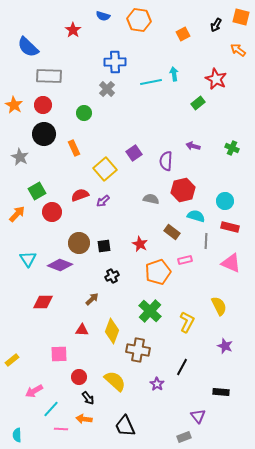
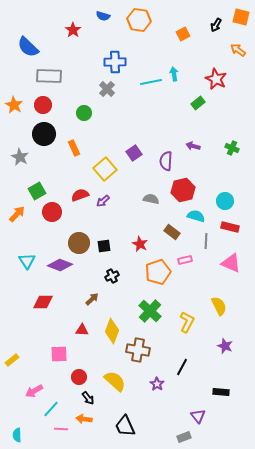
cyan triangle at (28, 259): moved 1 px left, 2 px down
